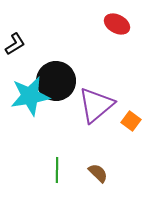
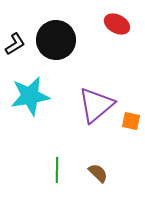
black circle: moved 41 px up
orange square: rotated 24 degrees counterclockwise
